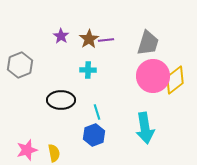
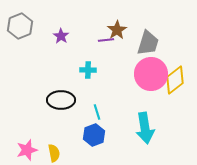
brown star: moved 28 px right, 9 px up
gray hexagon: moved 39 px up
pink circle: moved 2 px left, 2 px up
